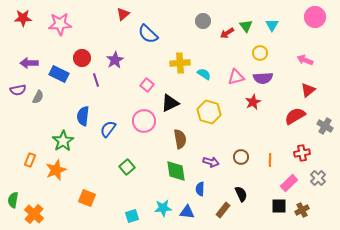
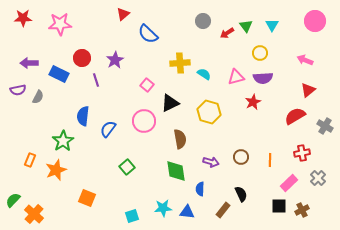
pink circle at (315, 17): moved 4 px down
green semicircle at (13, 200): rotated 35 degrees clockwise
